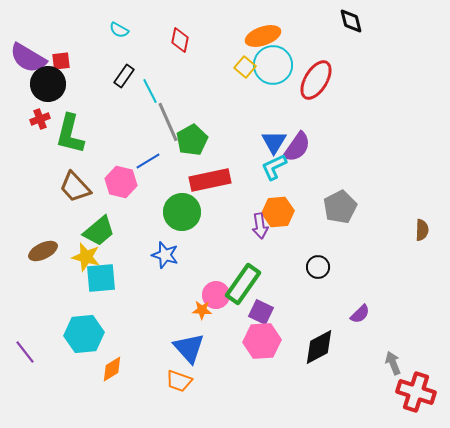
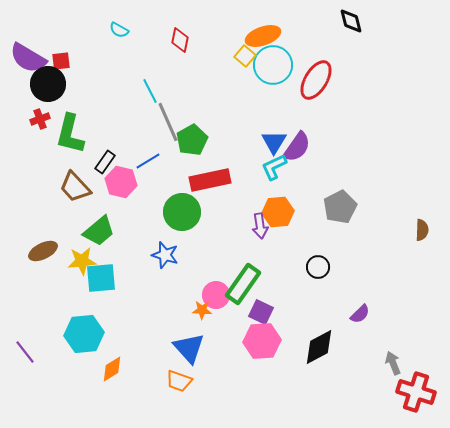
yellow square at (245, 67): moved 11 px up
black rectangle at (124, 76): moved 19 px left, 86 px down
yellow star at (86, 257): moved 4 px left, 4 px down; rotated 20 degrees counterclockwise
